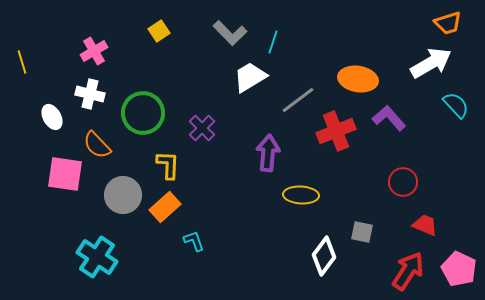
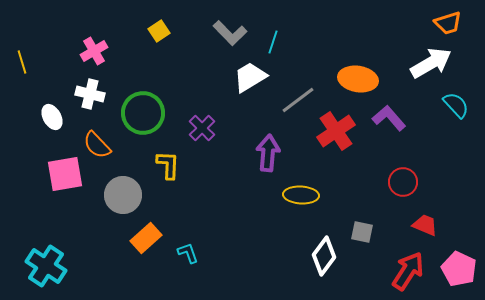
red cross: rotated 12 degrees counterclockwise
pink square: rotated 18 degrees counterclockwise
orange rectangle: moved 19 px left, 31 px down
cyan L-shape: moved 6 px left, 12 px down
cyan cross: moved 51 px left, 9 px down
